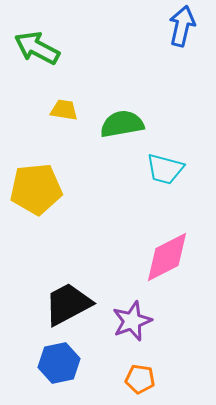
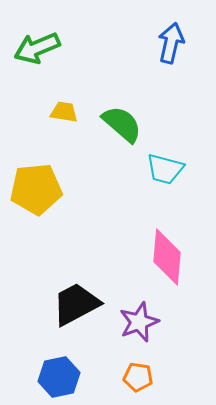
blue arrow: moved 11 px left, 17 px down
green arrow: rotated 51 degrees counterclockwise
yellow trapezoid: moved 2 px down
green semicircle: rotated 51 degrees clockwise
pink diamond: rotated 58 degrees counterclockwise
black trapezoid: moved 8 px right
purple star: moved 7 px right, 1 px down
blue hexagon: moved 14 px down
orange pentagon: moved 2 px left, 2 px up
